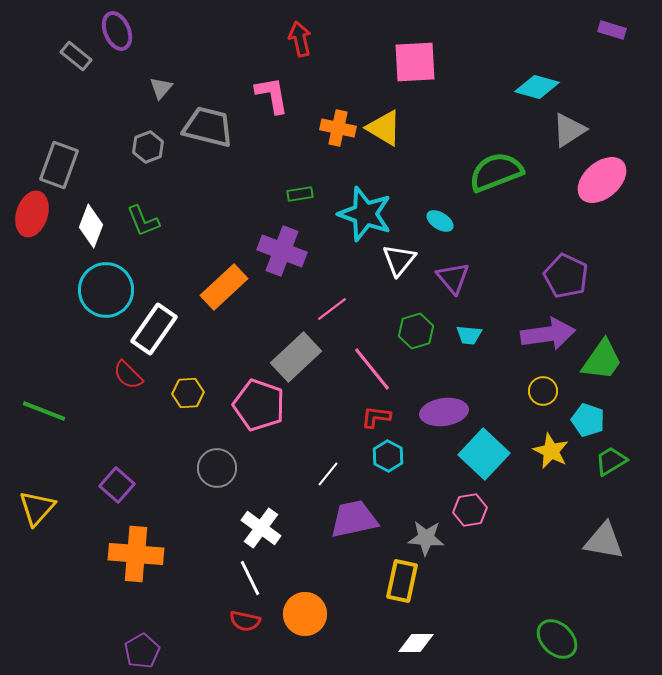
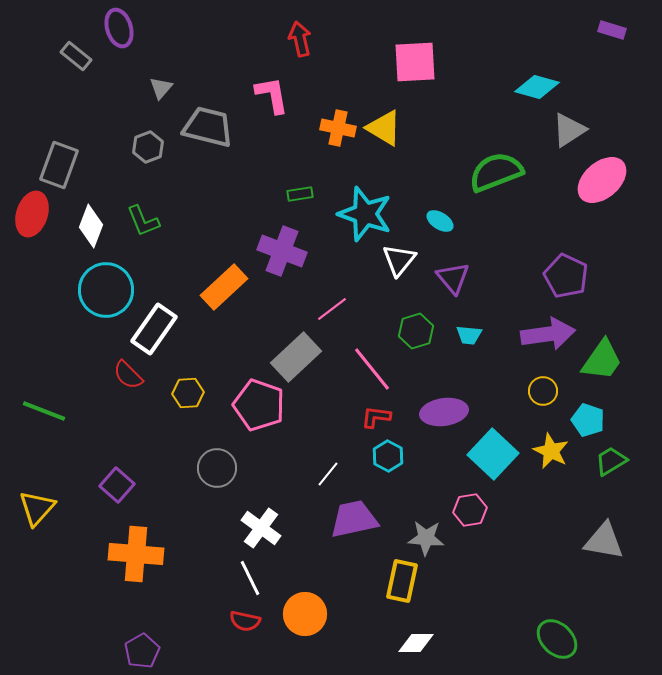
purple ellipse at (117, 31): moved 2 px right, 3 px up; rotated 6 degrees clockwise
cyan square at (484, 454): moved 9 px right
